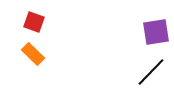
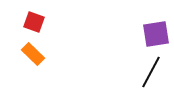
purple square: moved 2 px down
black line: rotated 16 degrees counterclockwise
